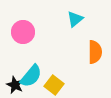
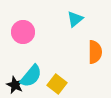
yellow square: moved 3 px right, 1 px up
